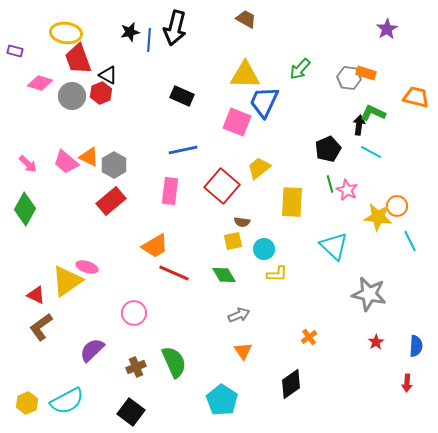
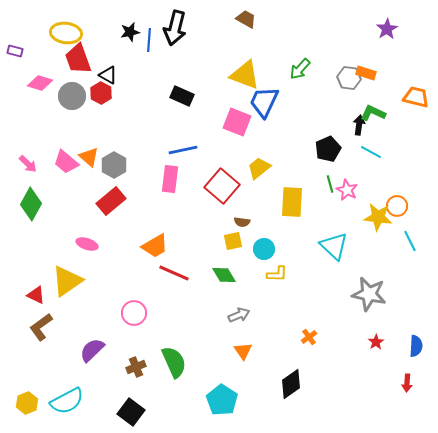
yellow triangle at (245, 75): rotated 20 degrees clockwise
red hexagon at (101, 93): rotated 10 degrees counterclockwise
orange triangle at (89, 157): rotated 15 degrees clockwise
pink rectangle at (170, 191): moved 12 px up
green diamond at (25, 209): moved 6 px right, 5 px up
pink ellipse at (87, 267): moved 23 px up
